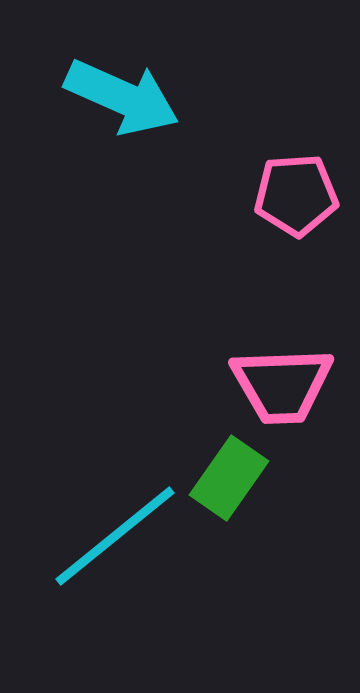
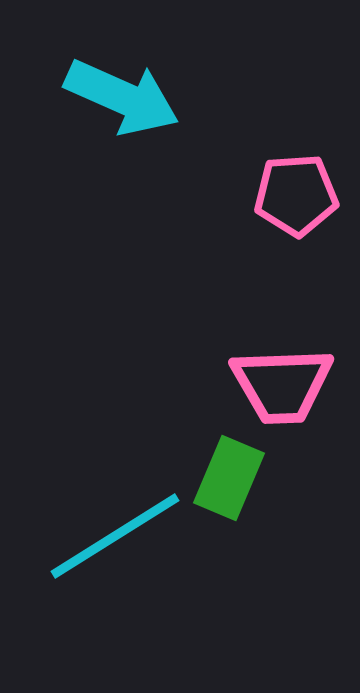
green rectangle: rotated 12 degrees counterclockwise
cyan line: rotated 7 degrees clockwise
